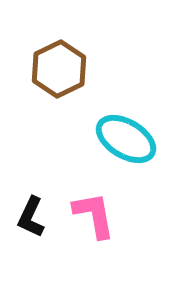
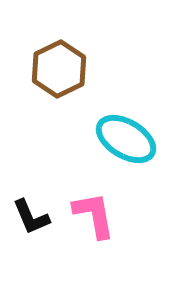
black L-shape: rotated 48 degrees counterclockwise
